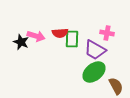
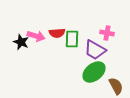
red semicircle: moved 3 px left
